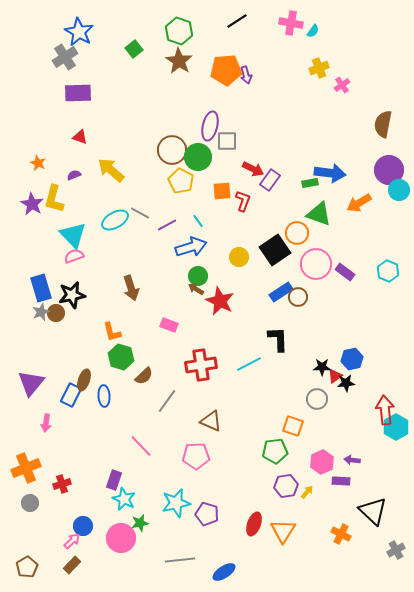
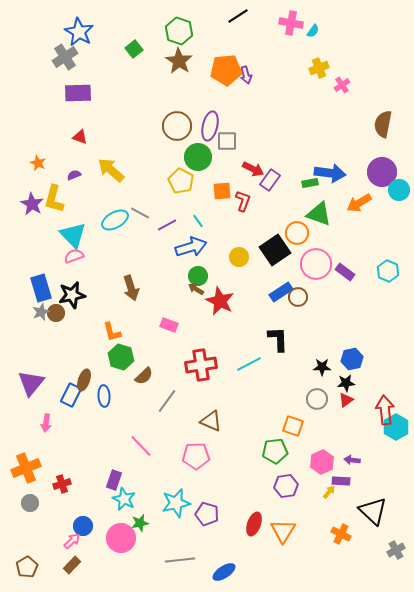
black line at (237, 21): moved 1 px right, 5 px up
brown circle at (172, 150): moved 5 px right, 24 px up
purple circle at (389, 170): moved 7 px left, 2 px down
red triangle at (335, 376): moved 11 px right, 24 px down
yellow arrow at (307, 492): moved 22 px right
